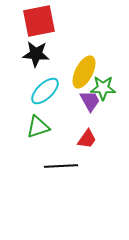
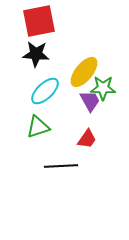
yellow ellipse: rotated 12 degrees clockwise
